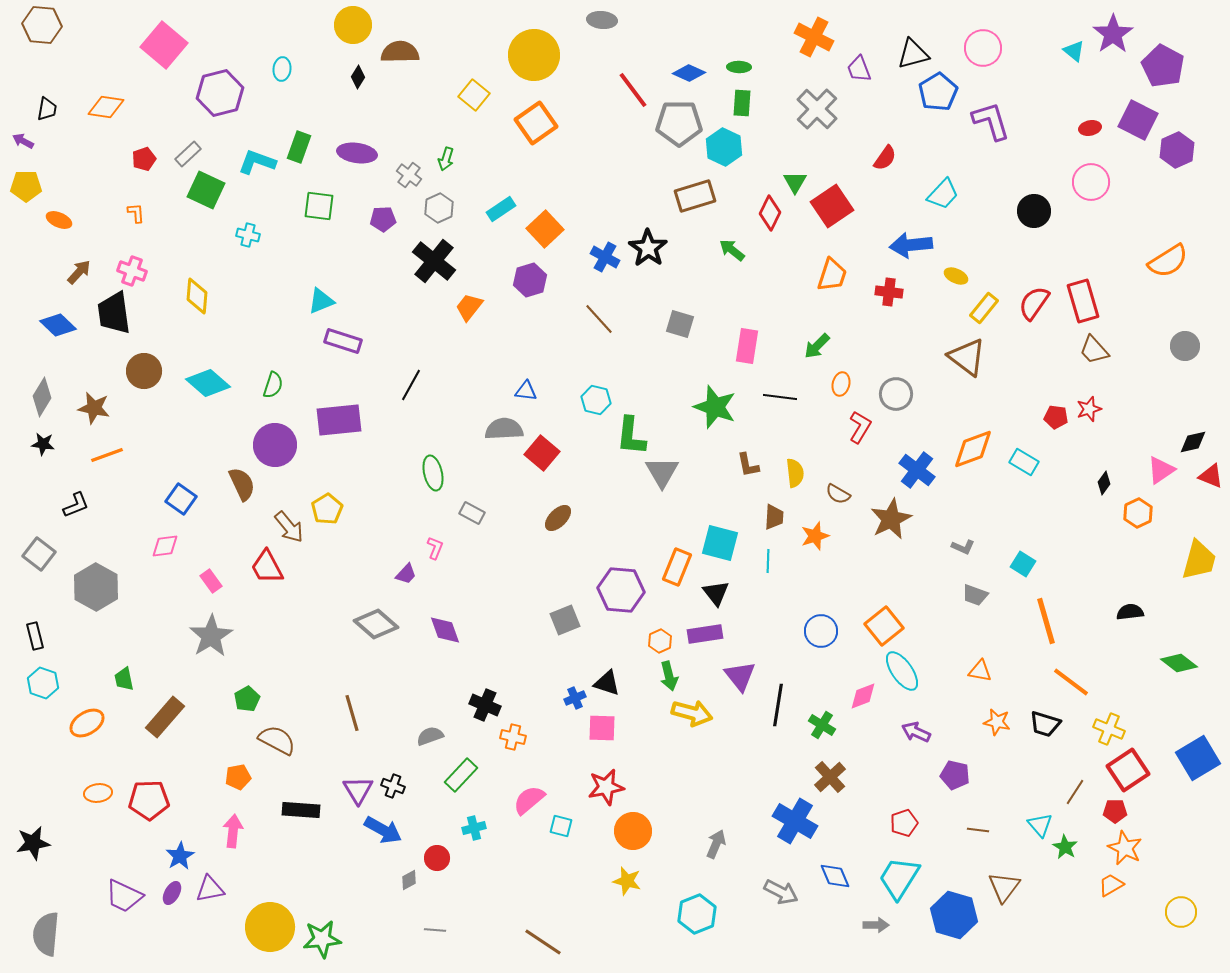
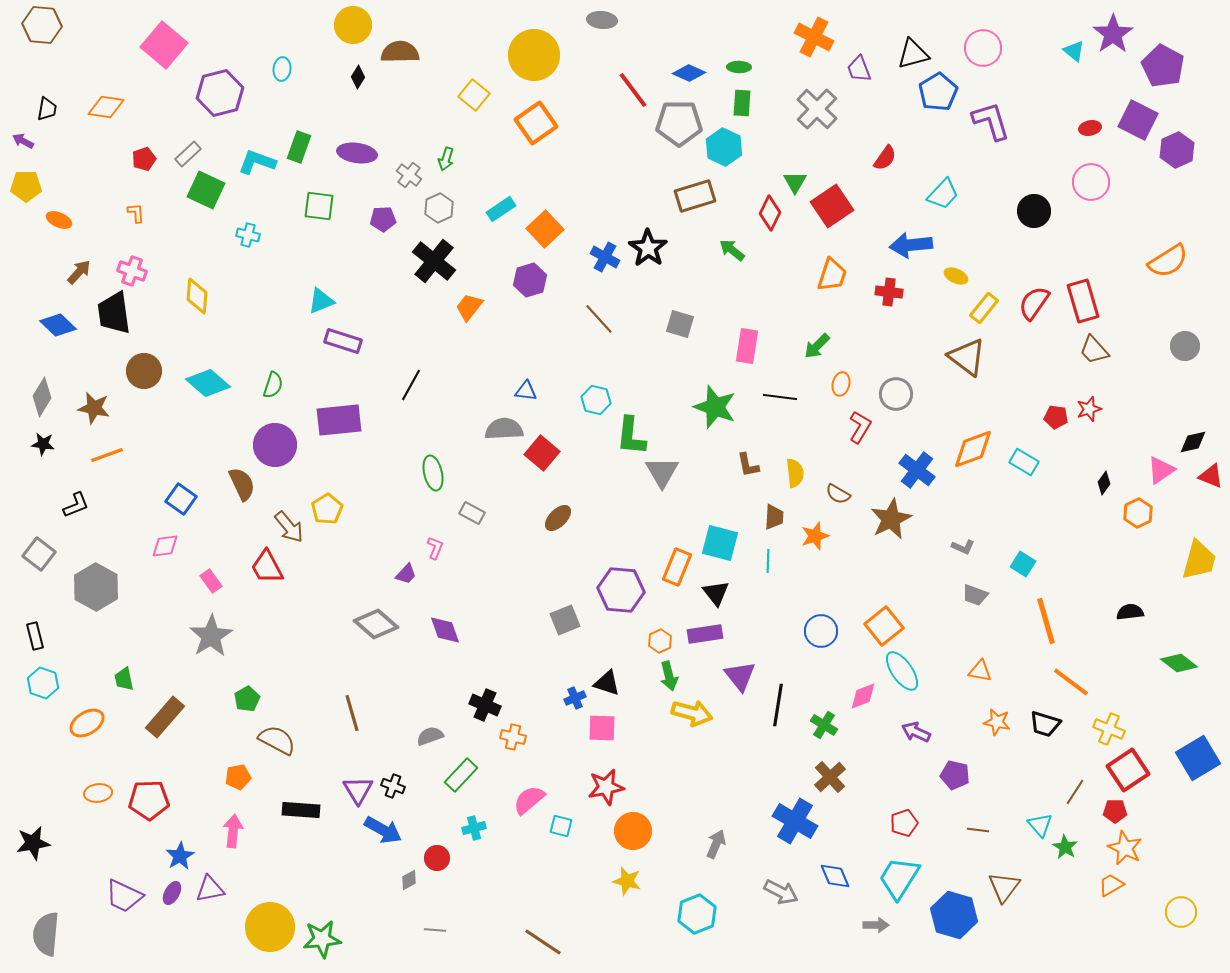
green cross at (822, 725): moved 2 px right
